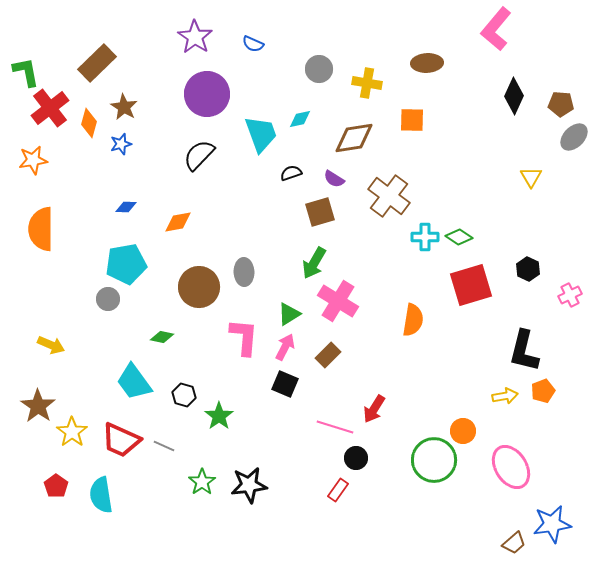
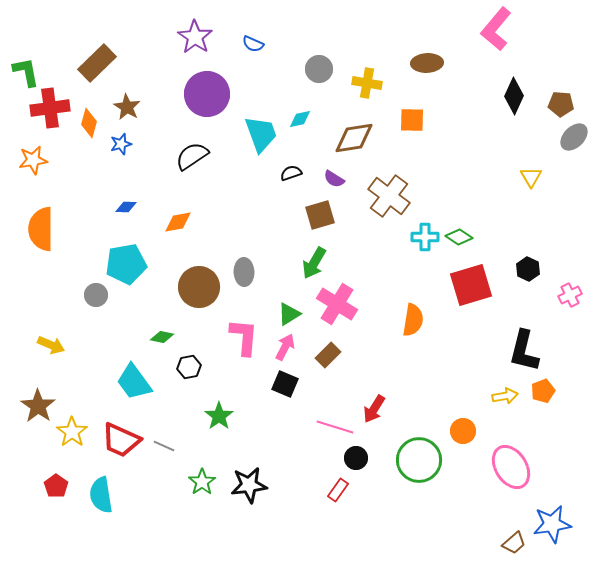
brown star at (124, 107): moved 3 px right
red cross at (50, 108): rotated 30 degrees clockwise
black semicircle at (199, 155): moved 7 px left, 1 px down; rotated 12 degrees clockwise
brown square at (320, 212): moved 3 px down
gray circle at (108, 299): moved 12 px left, 4 px up
pink cross at (338, 301): moved 1 px left, 3 px down
black hexagon at (184, 395): moved 5 px right, 28 px up; rotated 25 degrees counterclockwise
green circle at (434, 460): moved 15 px left
